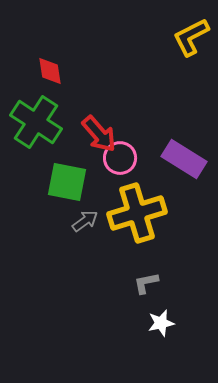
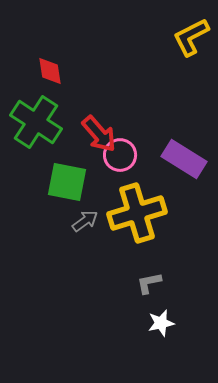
pink circle: moved 3 px up
gray L-shape: moved 3 px right
